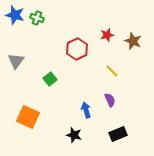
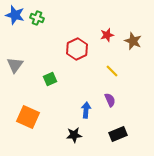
gray triangle: moved 1 px left, 4 px down
green square: rotated 16 degrees clockwise
blue arrow: rotated 21 degrees clockwise
black star: rotated 21 degrees counterclockwise
